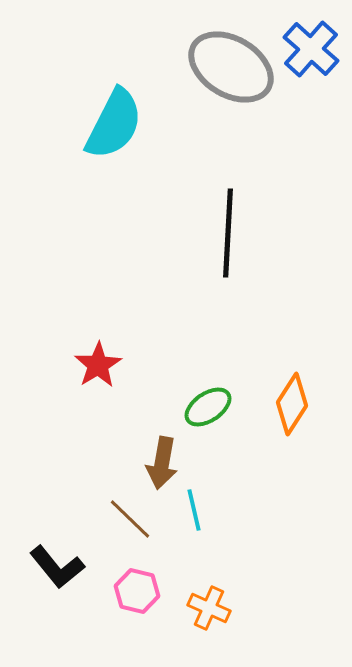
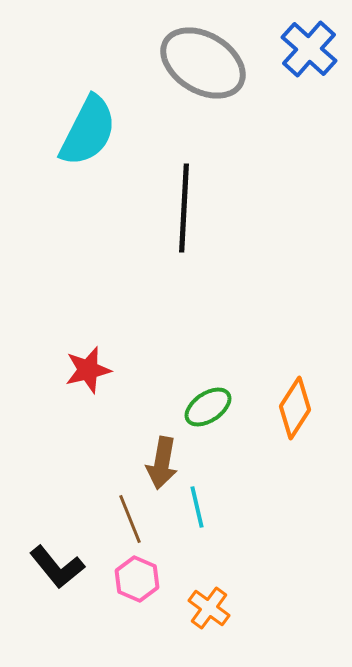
blue cross: moved 2 px left
gray ellipse: moved 28 px left, 4 px up
cyan semicircle: moved 26 px left, 7 px down
black line: moved 44 px left, 25 px up
red star: moved 10 px left, 5 px down; rotated 18 degrees clockwise
orange diamond: moved 3 px right, 4 px down
cyan line: moved 3 px right, 3 px up
brown line: rotated 24 degrees clockwise
pink hexagon: moved 12 px up; rotated 9 degrees clockwise
orange cross: rotated 12 degrees clockwise
